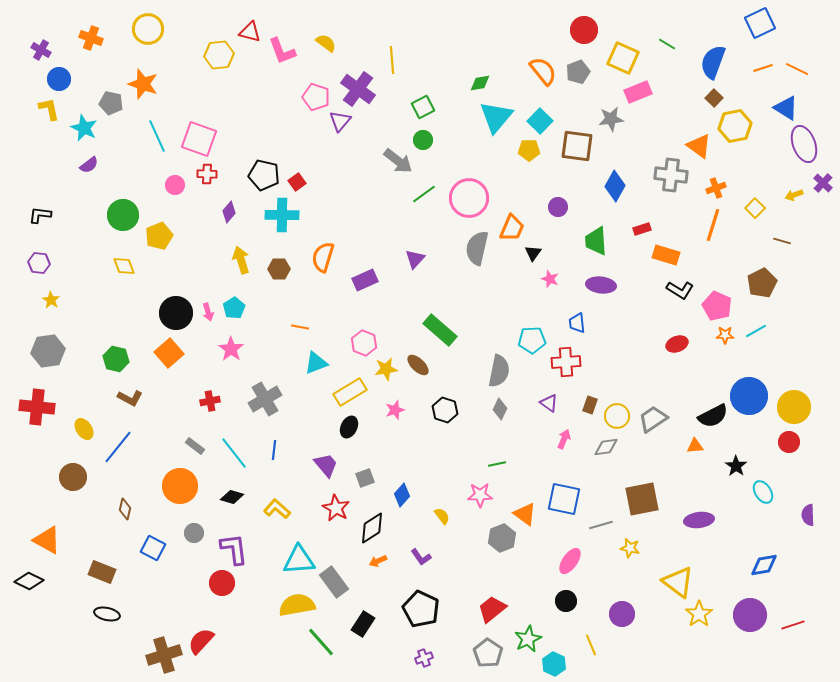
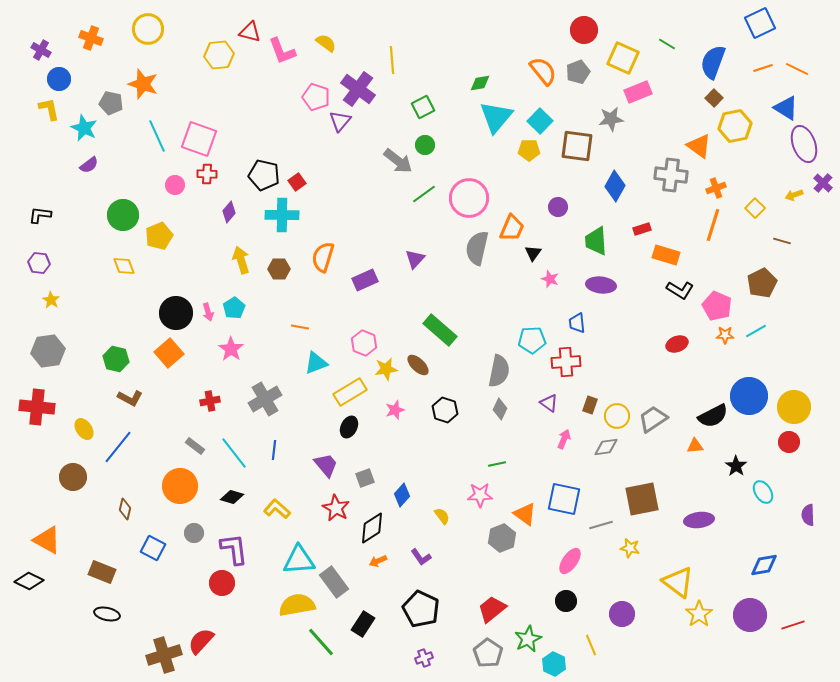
green circle at (423, 140): moved 2 px right, 5 px down
